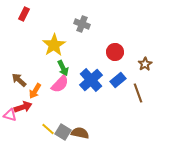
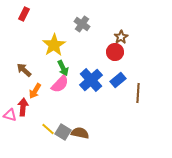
gray cross: rotated 14 degrees clockwise
brown star: moved 24 px left, 27 px up
brown arrow: moved 5 px right, 10 px up
brown line: rotated 24 degrees clockwise
red arrow: rotated 66 degrees counterclockwise
